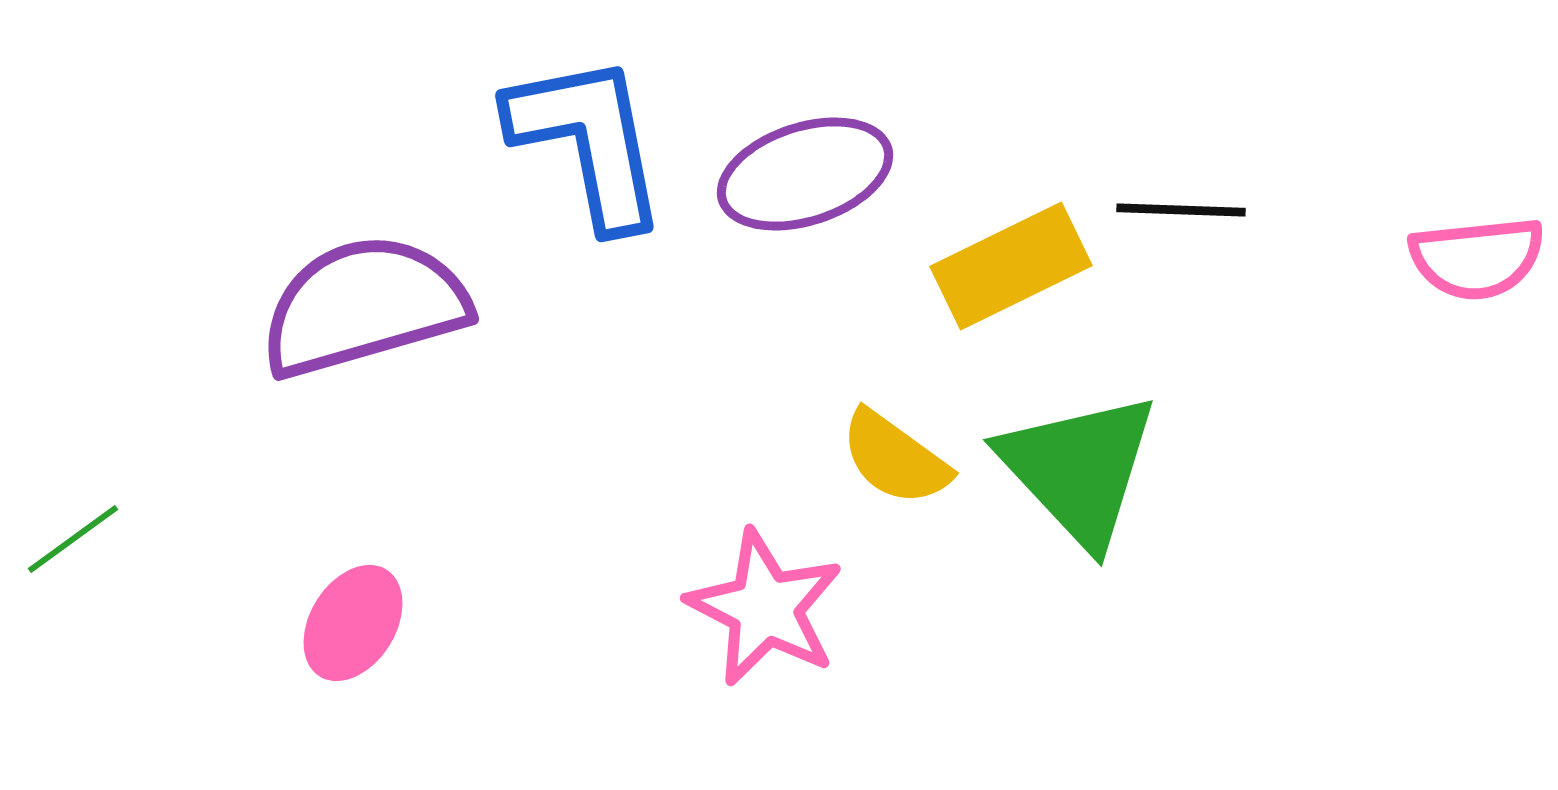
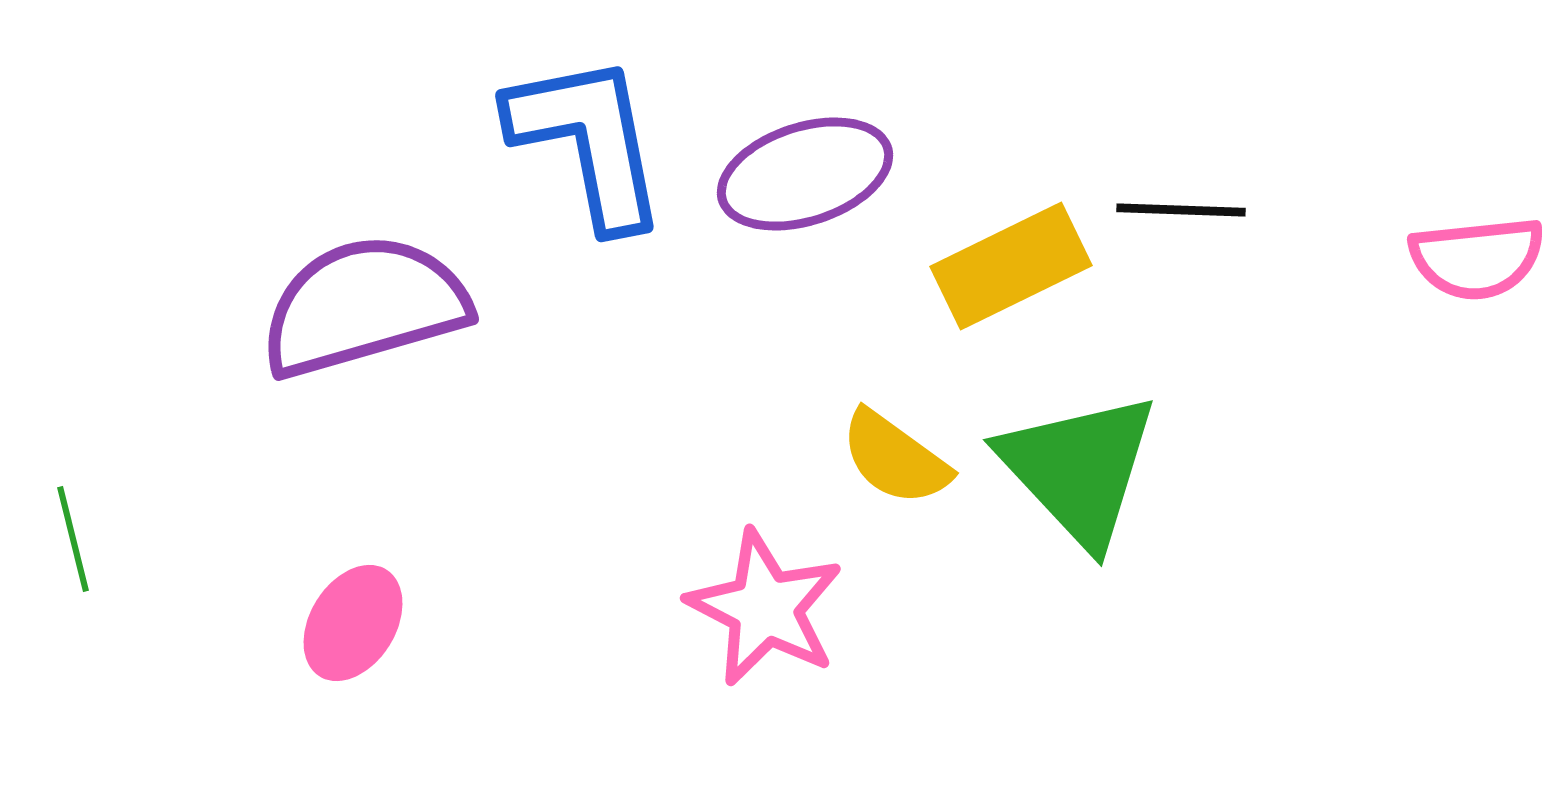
green line: rotated 68 degrees counterclockwise
